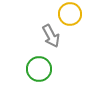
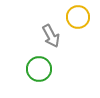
yellow circle: moved 8 px right, 3 px down
